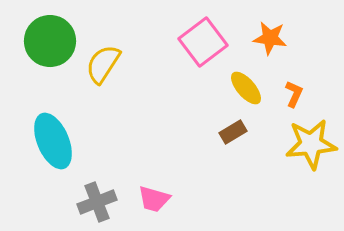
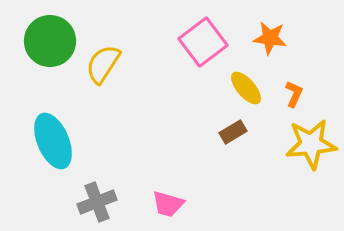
pink trapezoid: moved 14 px right, 5 px down
